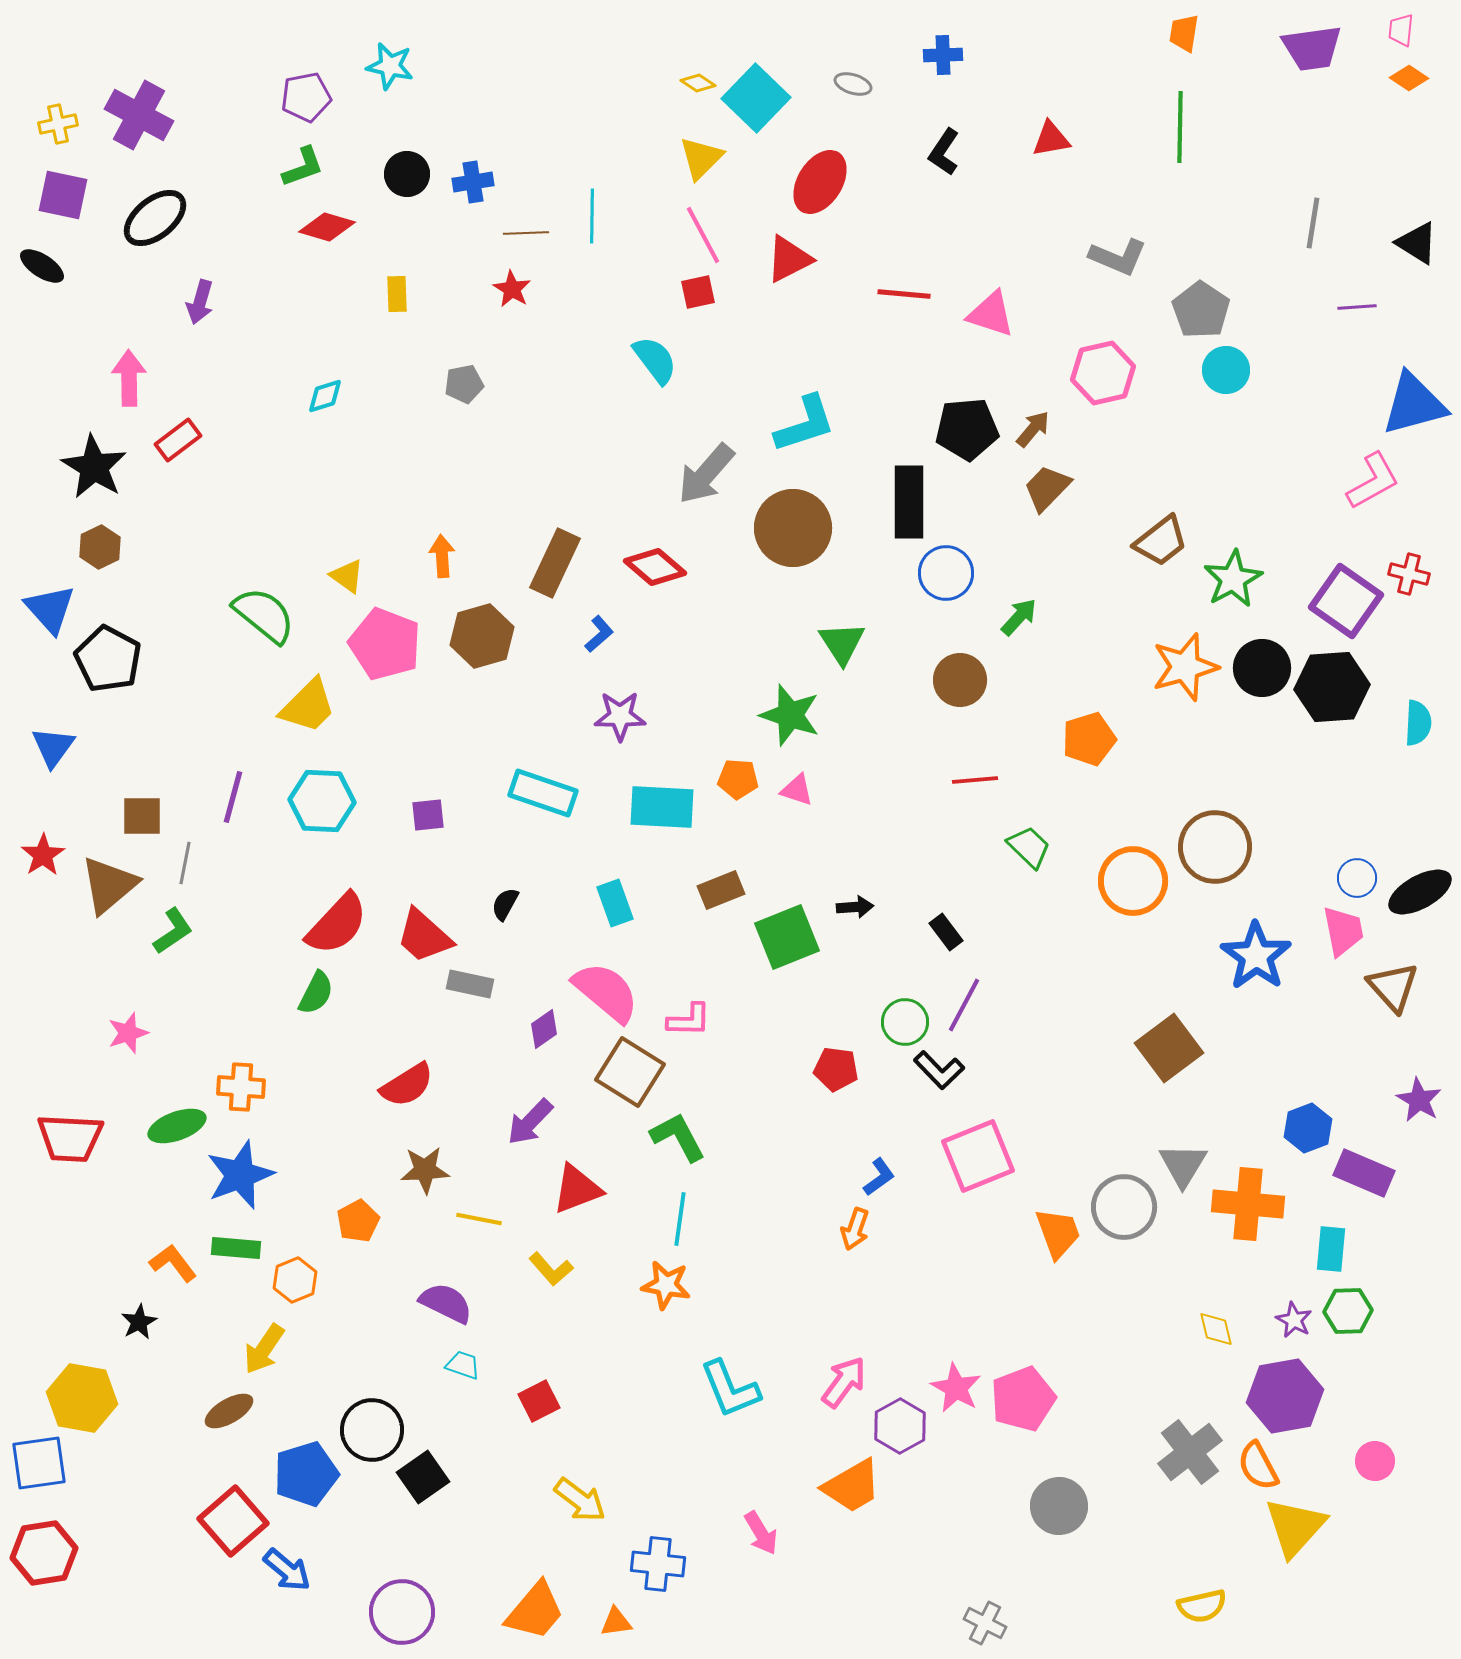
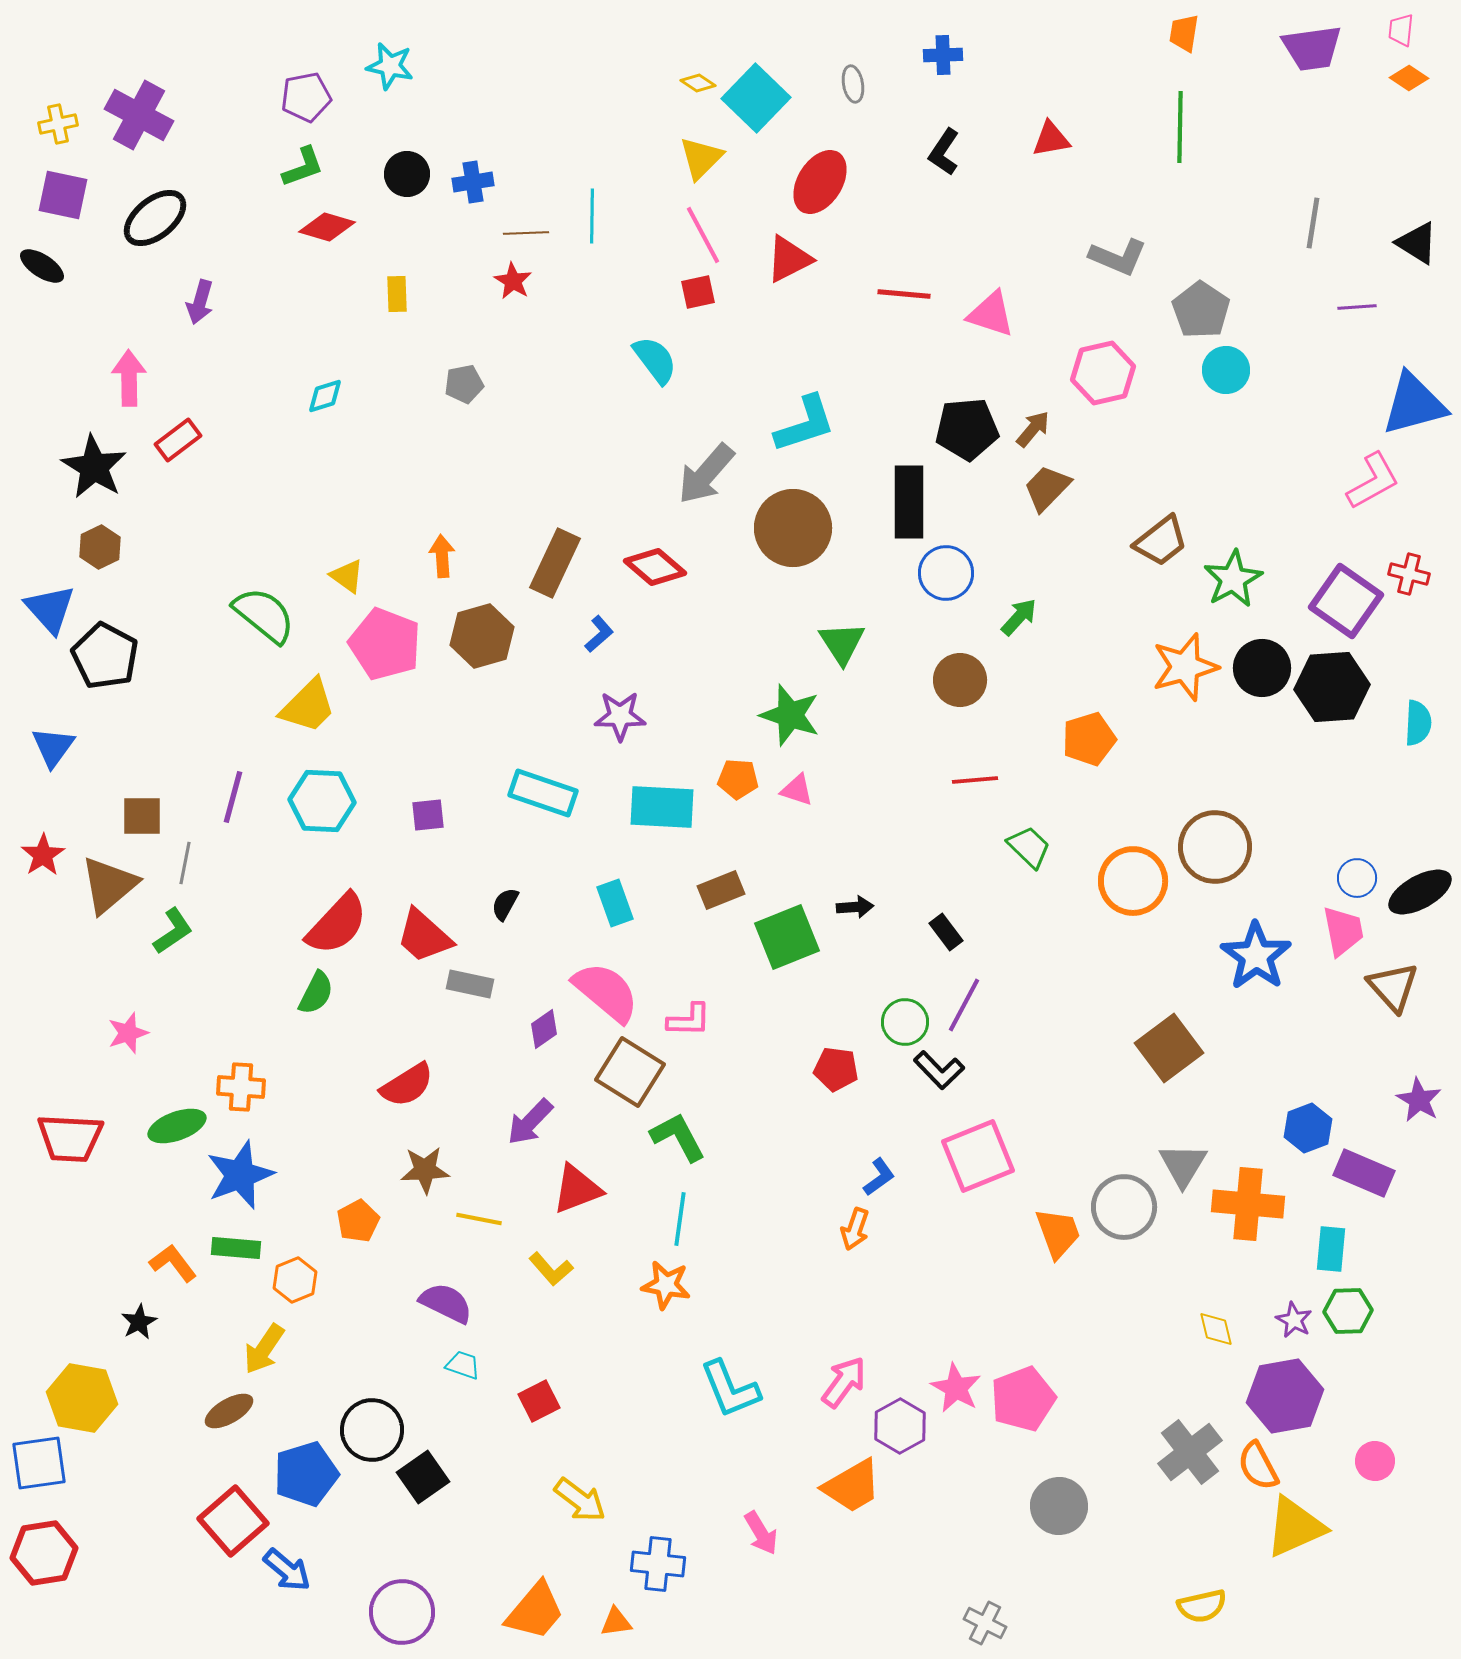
gray ellipse at (853, 84): rotated 63 degrees clockwise
red star at (512, 289): moved 1 px right, 8 px up
black pentagon at (108, 659): moved 3 px left, 3 px up
yellow triangle at (1295, 1527): rotated 24 degrees clockwise
